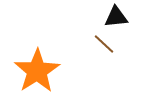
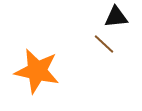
orange star: rotated 27 degrees counterclockwise
